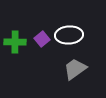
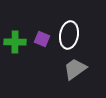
white ellipse: rotated 76 degrees counterclockwise
purple square: rotated 28 degrees counterclockwise
